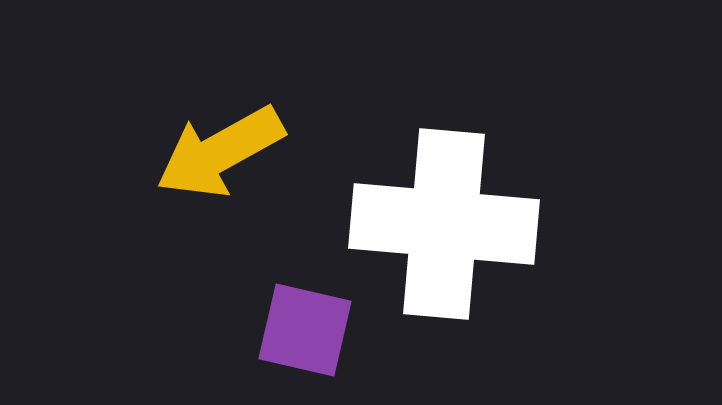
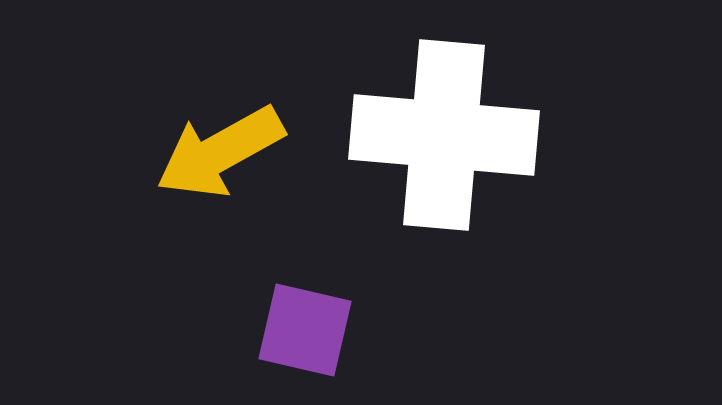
white cross: moved 89 px up
